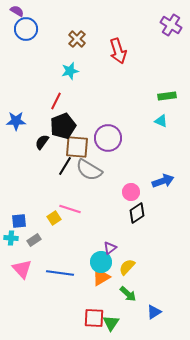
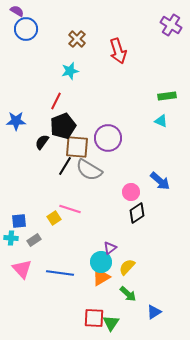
blue arrow: moved 3 px left; rotated 60 degrees clockwise
